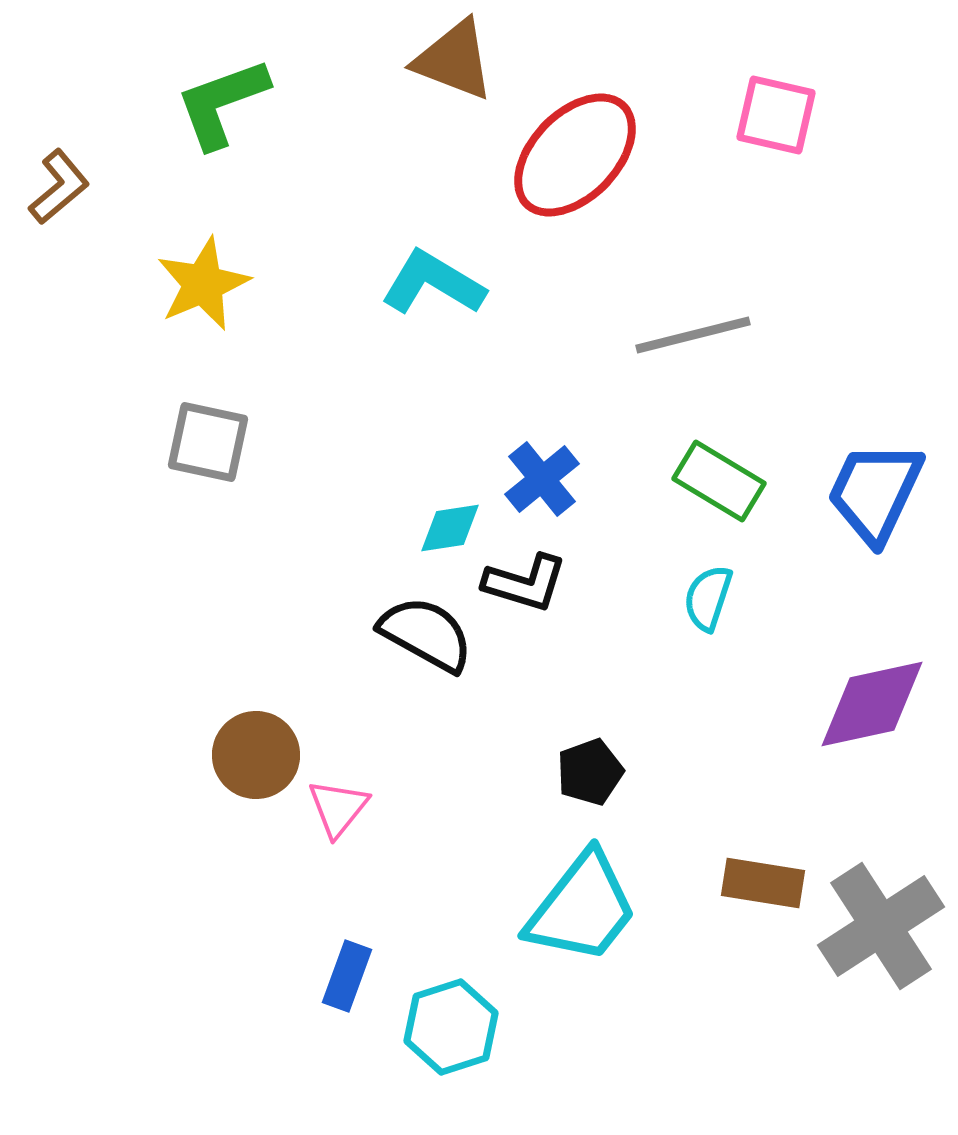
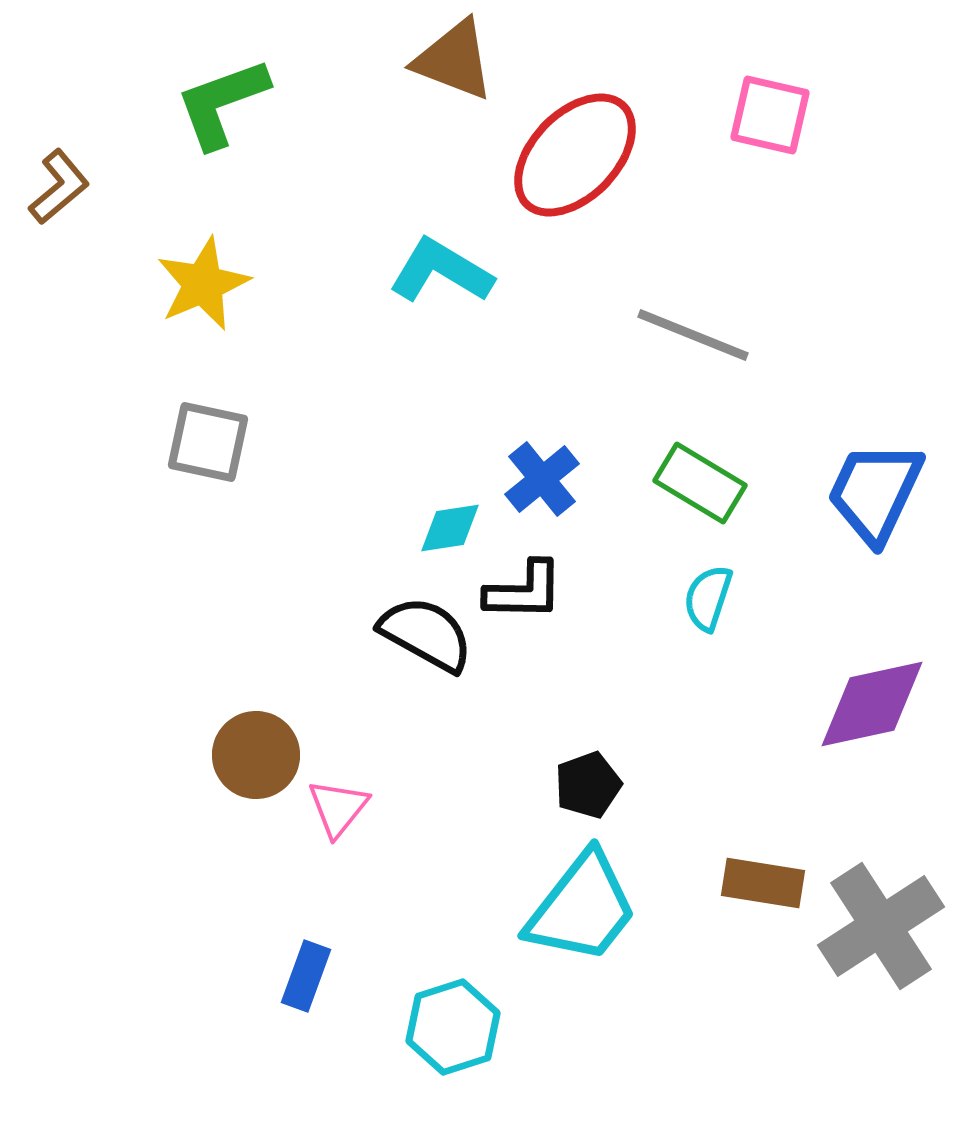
pink square: moved 6 px left
cyan L-shape: moved 8 px right, 12 px up
gray line: rotated 36 degrees clockwise
green rectangle: moved 19 px left, 2 px down
black L-shape: moved 1 px left, 8 px down; rotated 16 degrees counterclockwise
black pentagon: moved 2 px left, 13 px down
blue rectangle: moved 41 px left
cyan hexagon: moved 2 px right
